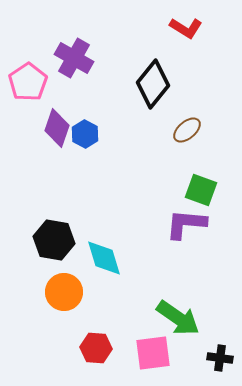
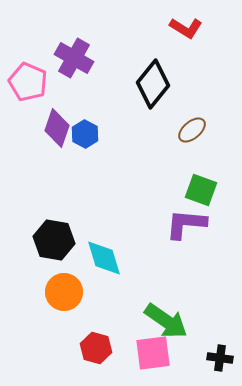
pink pentagon: rotated 15 degrees counterclockwise
brown ellipse: moved 5 px right
green arrow: moved 12 px left, 3 px down
red hexagon: rotated 12 degrees clockwise
